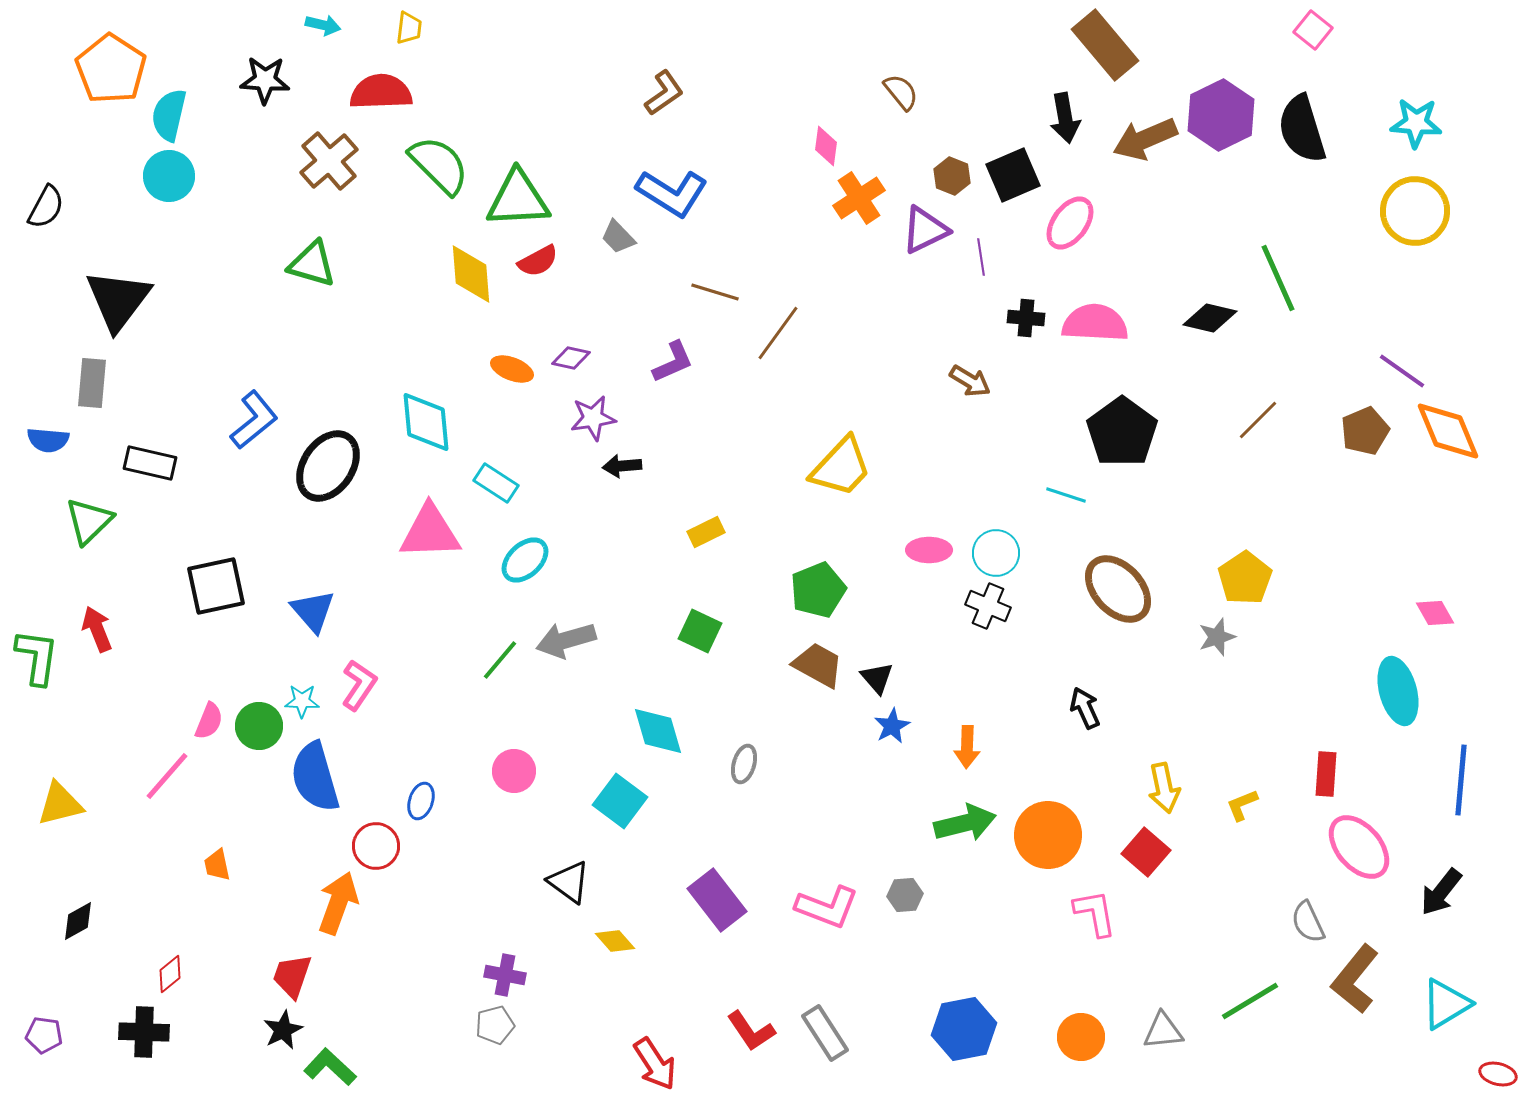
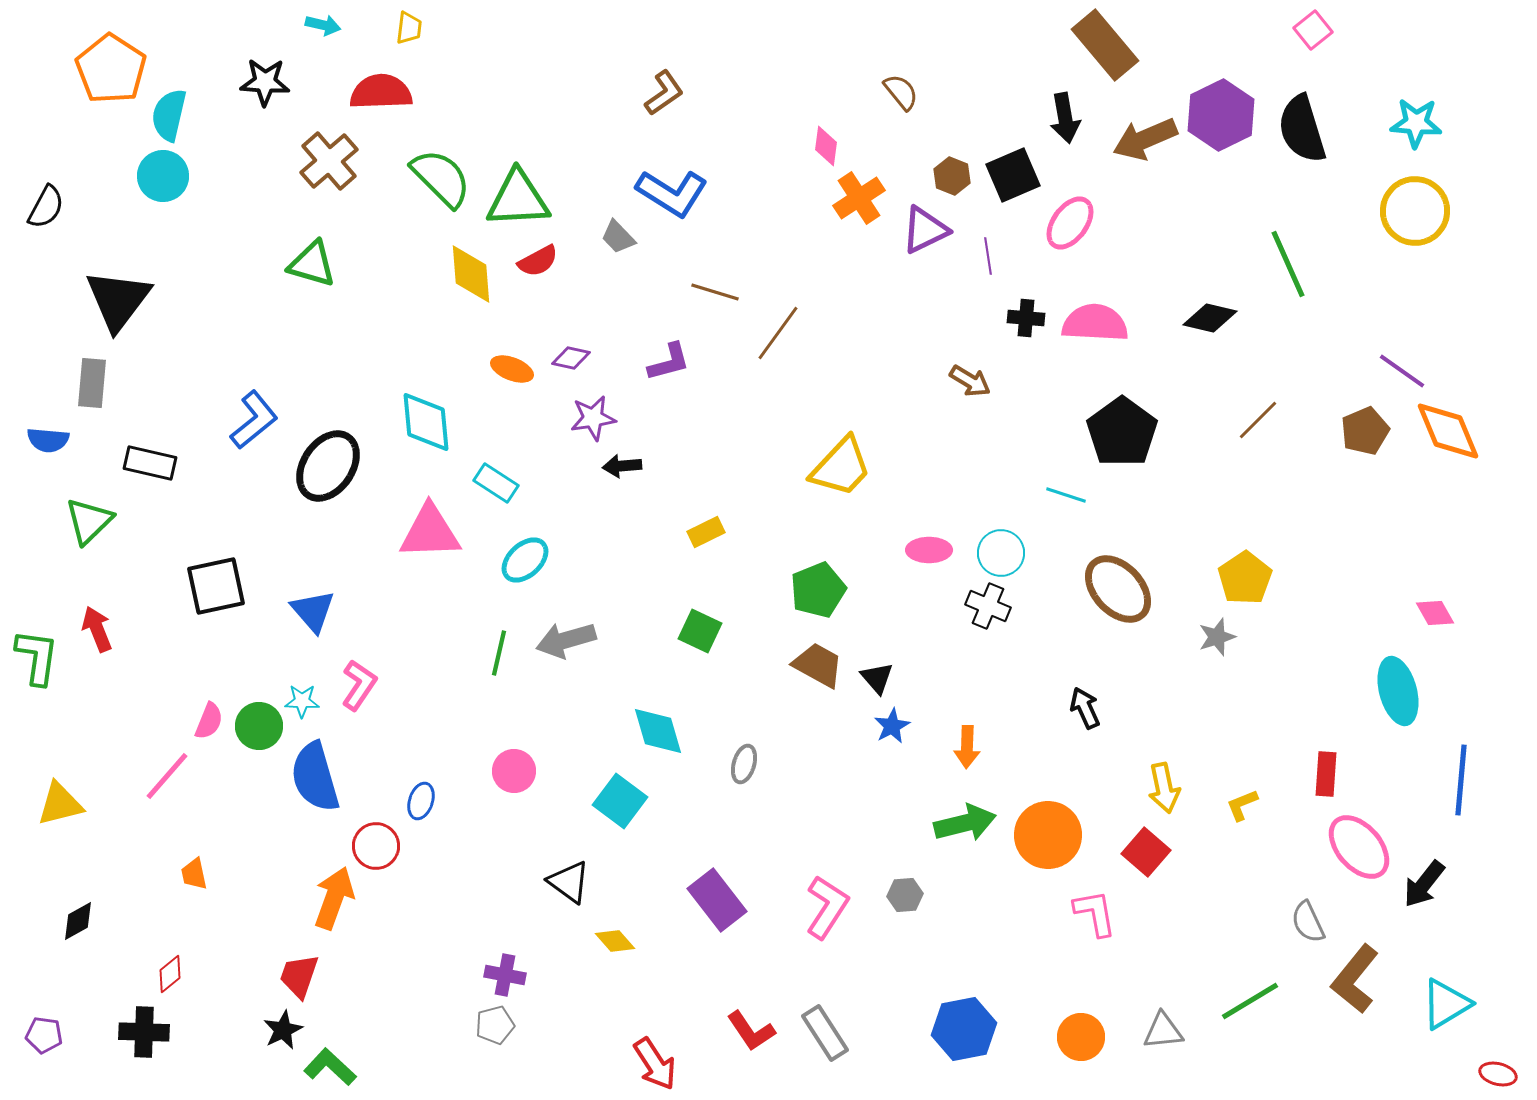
pink square at (1313, 30): rotated 12 degrees clockwise
black star at (265, 80): moved 2 px down
green semicircle at (439, 165): moved 2 px right, 13 px down
cyan circle at (169, 176): moved 6 px left
purple line at (981, 257): moved 7 px right, 1 px up
green line at (1278, 278): moved 10 px right, 14 px up
purple L-shape at (673, 362): moved 4 px left; rotated 9 degrees clockwise
cyan circle at (996, 553): moved 5 px right
green line at (500, 660): moved 1 px left, 7 px up; rotated 27 degrees counterclockwise
orange trapezoid at (217, 865): moved 23 px left, 9 px down
black arrow at (1441, 892): moved 17 px left, 8 px up
orange arrow at (338, 903): moved 4 px left, 5 px up
pink L-shape at (827, 907): rotated 78 degrees counterclockwise
red trapezoid at (292, 976): moved 7 px right
